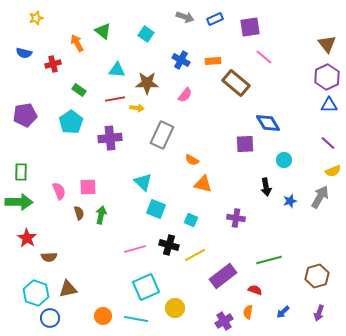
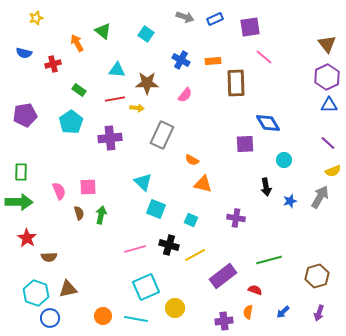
brown rectangle at (236, 83): rotated 48 degrees clockwise
purple cross at (224, 321): rotated 24 degrees clockwise
